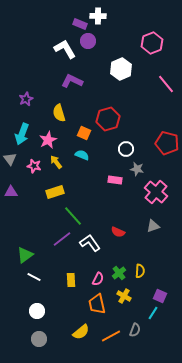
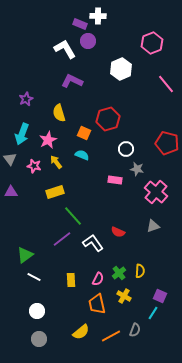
white L-shape at (90, 243): moved 3 px right
